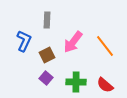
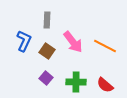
pink arrow: rotated 75 degrees counterclockwise
orange line: rotated 25 degrees counterclockwise
brown square: moved 4 px up; rotated 28 degrees counterclockwise
